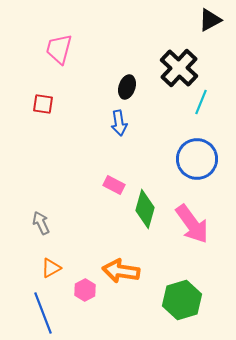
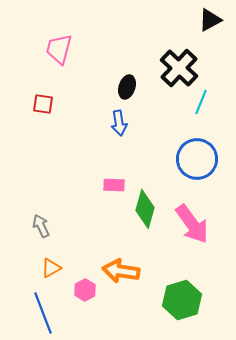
pink rectangle: rotated 25 degrees counterclockwise
gray arrow: moved 3 px down
